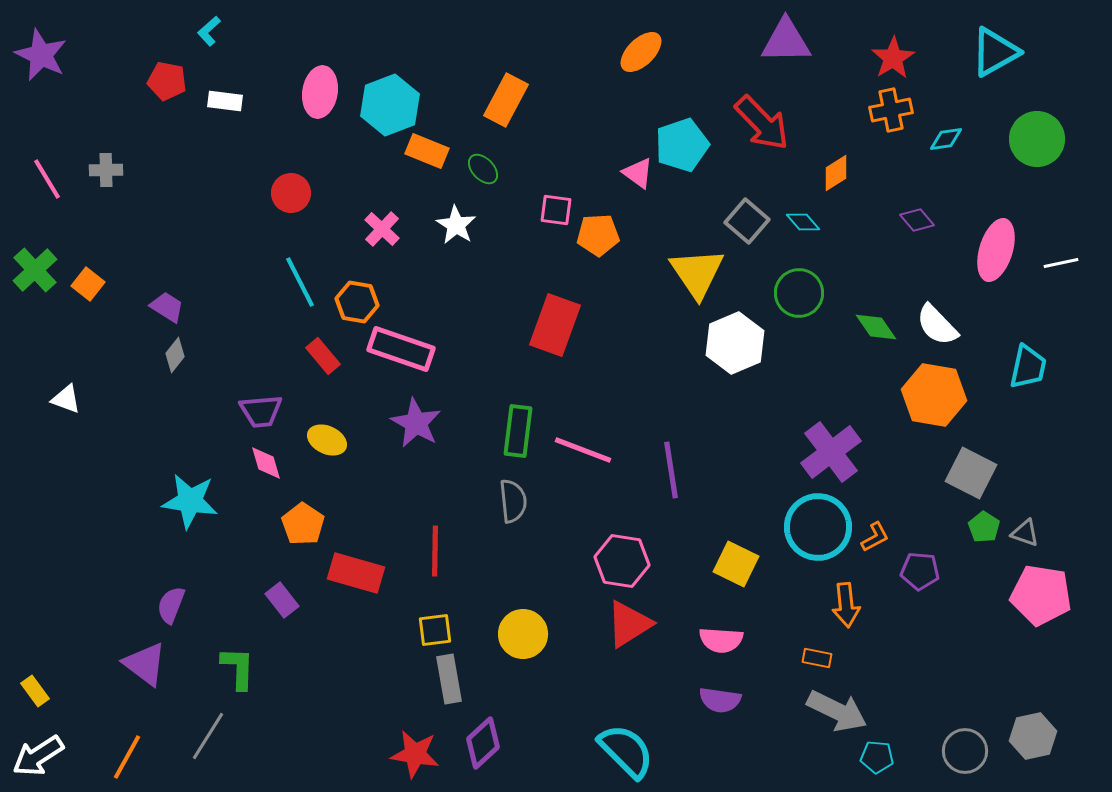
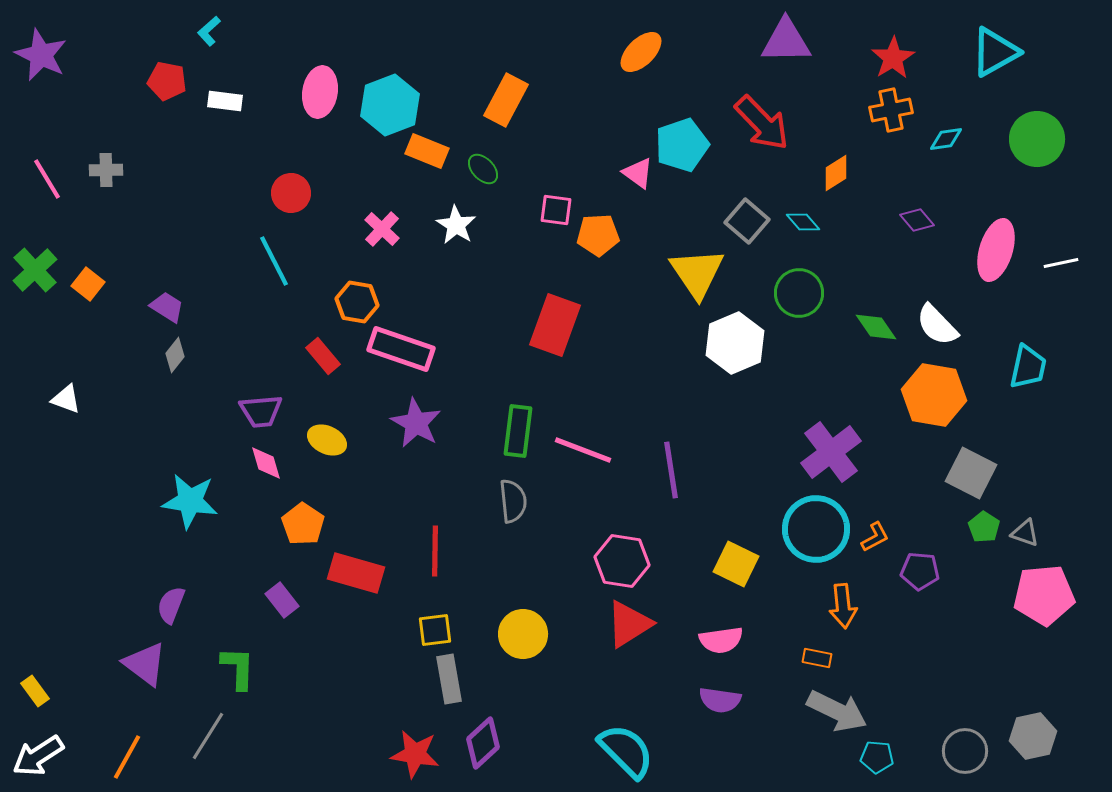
cyan line at (300, 282): moved 26 px left, 21 px up
cyan circle at (818, 527): moved 2 px left, 2 px down
pink pentagon at (1041, 595): moved 3 px right; rotated 14 degrees counterclockwise
orange arrow at (846, 605): moved 3 px left, 1 px down
pink semicircle at (721, 640): rotated 12 degrees counterclockwise
